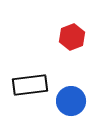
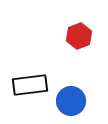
red hexagon: moved 7 px right, 1 px up
